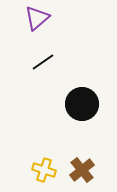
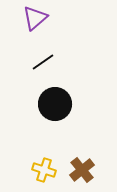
purple triangle: moved 2 px left
black circle: moved 27 px left
